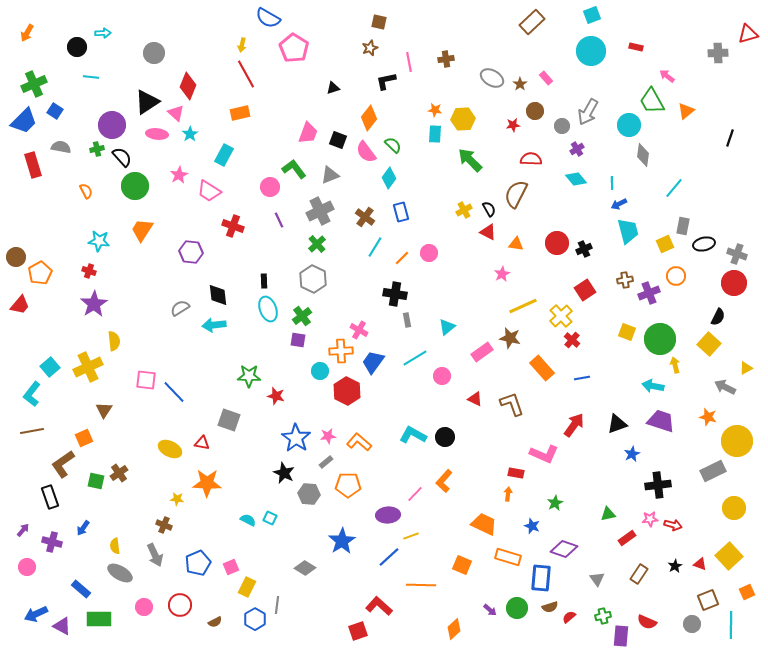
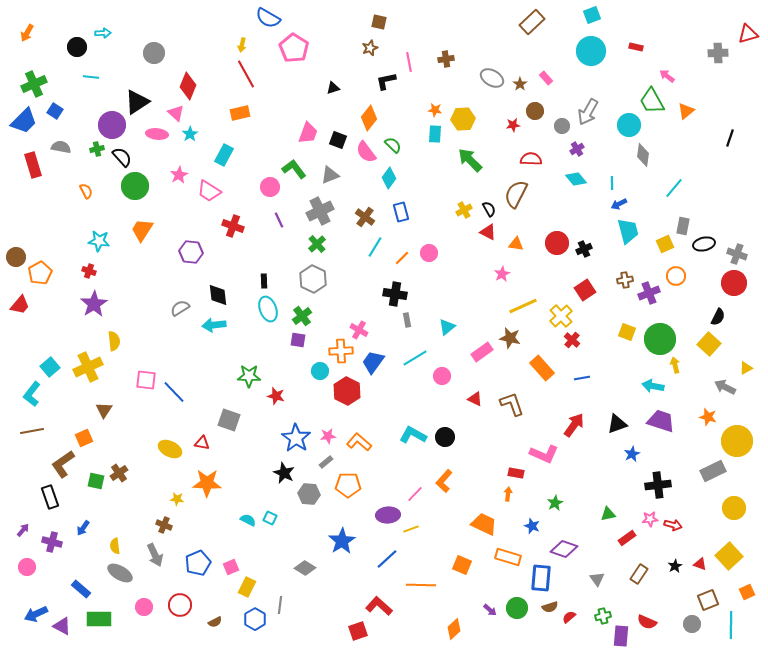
black triangle at (147, 102): moved 10 px left
yellow line at (411, 536): moved 7 px up
blue line at (389, 557): moved 2 px left, 2 px down
gray line at (277, 605): moved 3 px right
